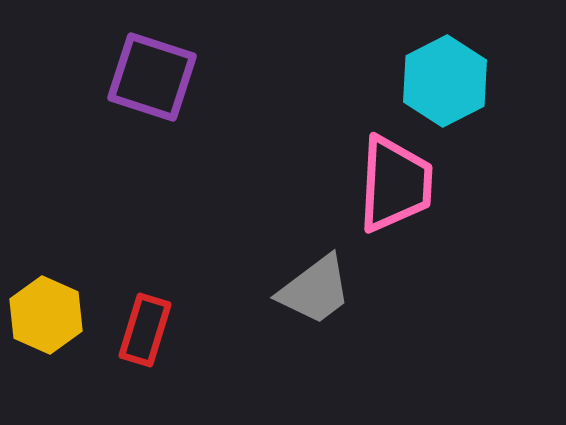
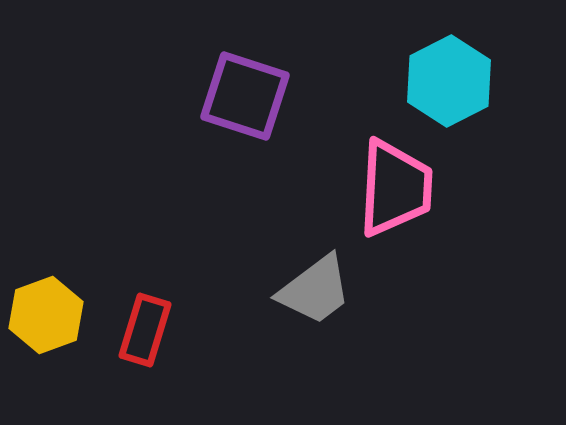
purple square: moved 93 px right, 19 px down
cyan hexagon: moved 4 px right
pink trapezoid: moved 4 px down
yellow hexagon: rotated 16 degrees clockwise
